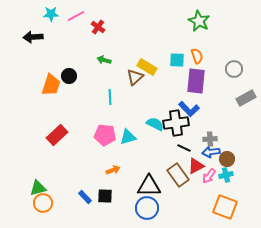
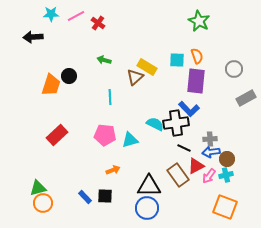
red cross: moved 4 px up
cyan triangle: moved 2 px right, 3 px down
